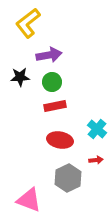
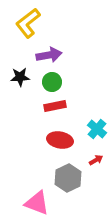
red arrow: rotated 24 degrees counterclockwise
pink triangle: moved 8 px right, 3 px down
